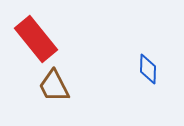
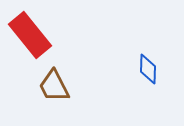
red rectangle: moved 6 px left, 4 px up
